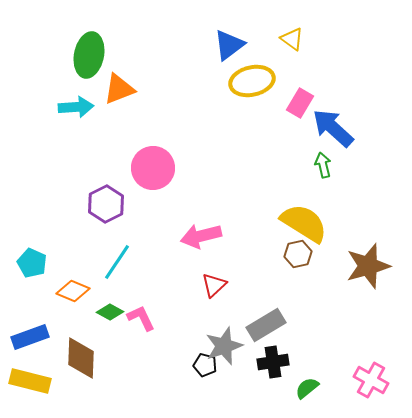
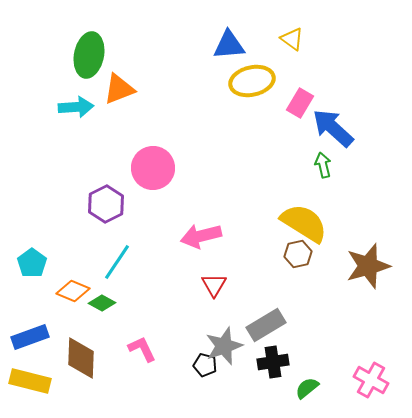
blue triangle: rotated 32 degrees clockwise
cyan pentagon: rotated 12 degrees clockwise
red triangle: rotated 16 degrees counterclockwise
green diamond: moved 8 px left, 9 px up
pink L-shape: moved 1 px right, 31 px down
